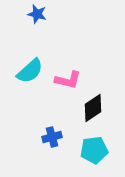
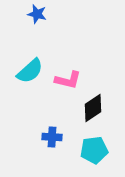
blue cross: rotated 18 degrees clockwise
